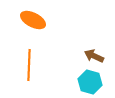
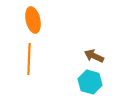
orange ellipse: rotated 50 degrees clockwise
orange line: moved 6 px up
